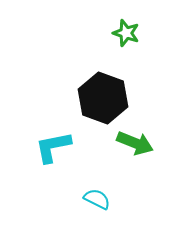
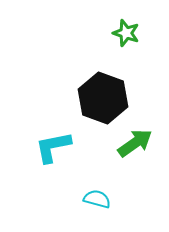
green arrow: rotated 57 degrees counterclockwise
cyan semicircle: rotated 12 degrees counterclockwise
